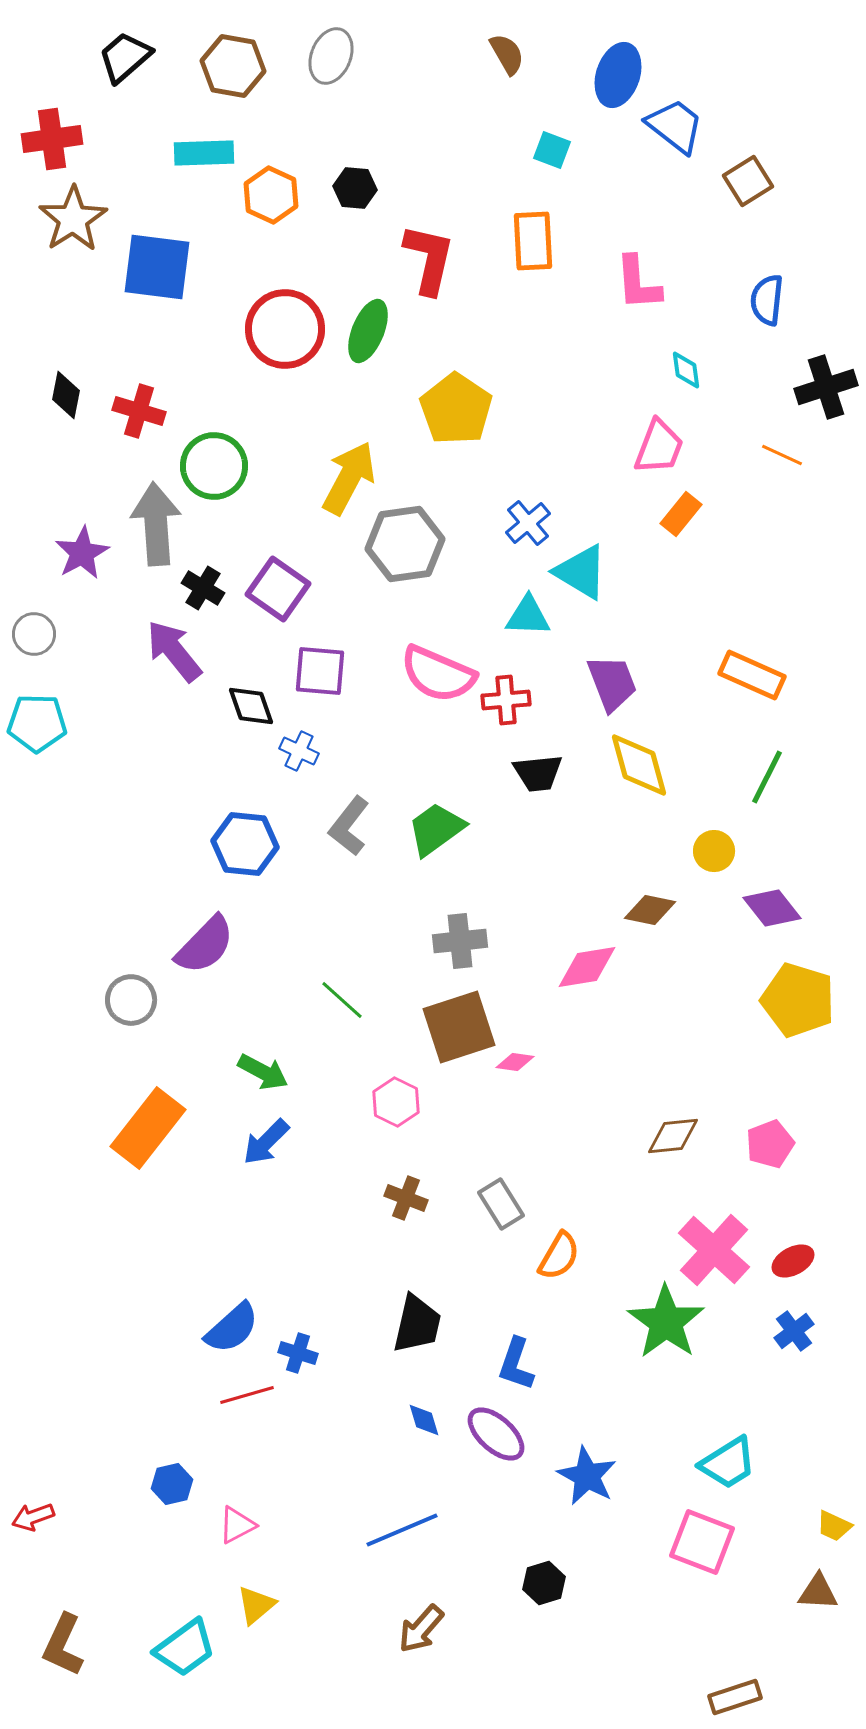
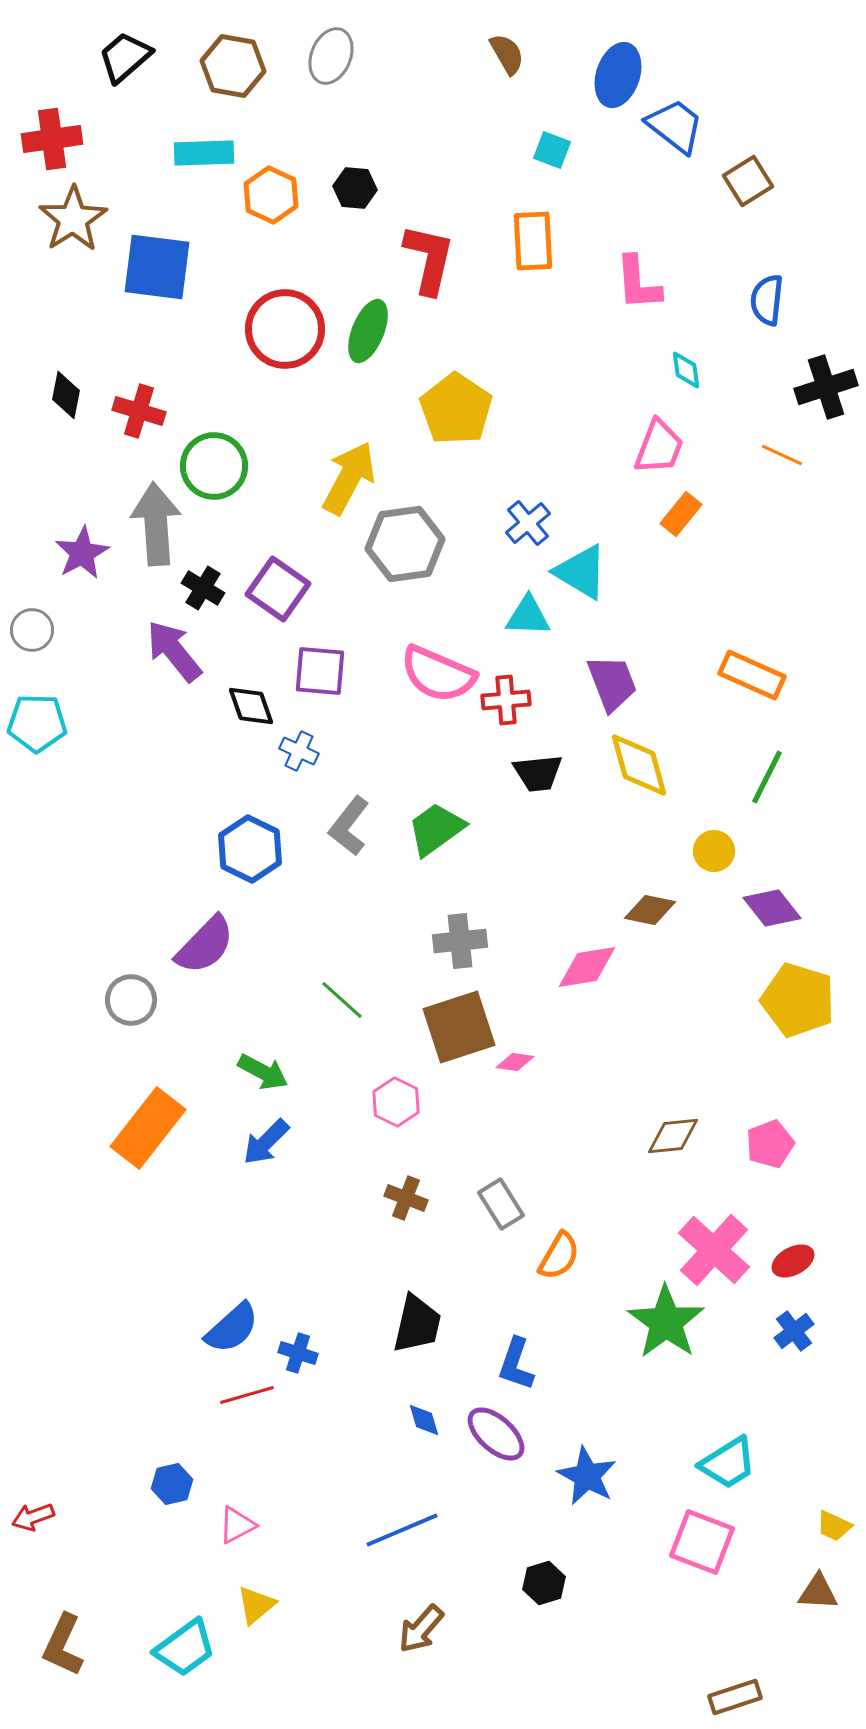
gray circle at (34, 634): moved 2 px left, 4 px up
blue hexagon at (245, 844): moved 5 px right, 5 px down; rotated 20 degrees clockwise
